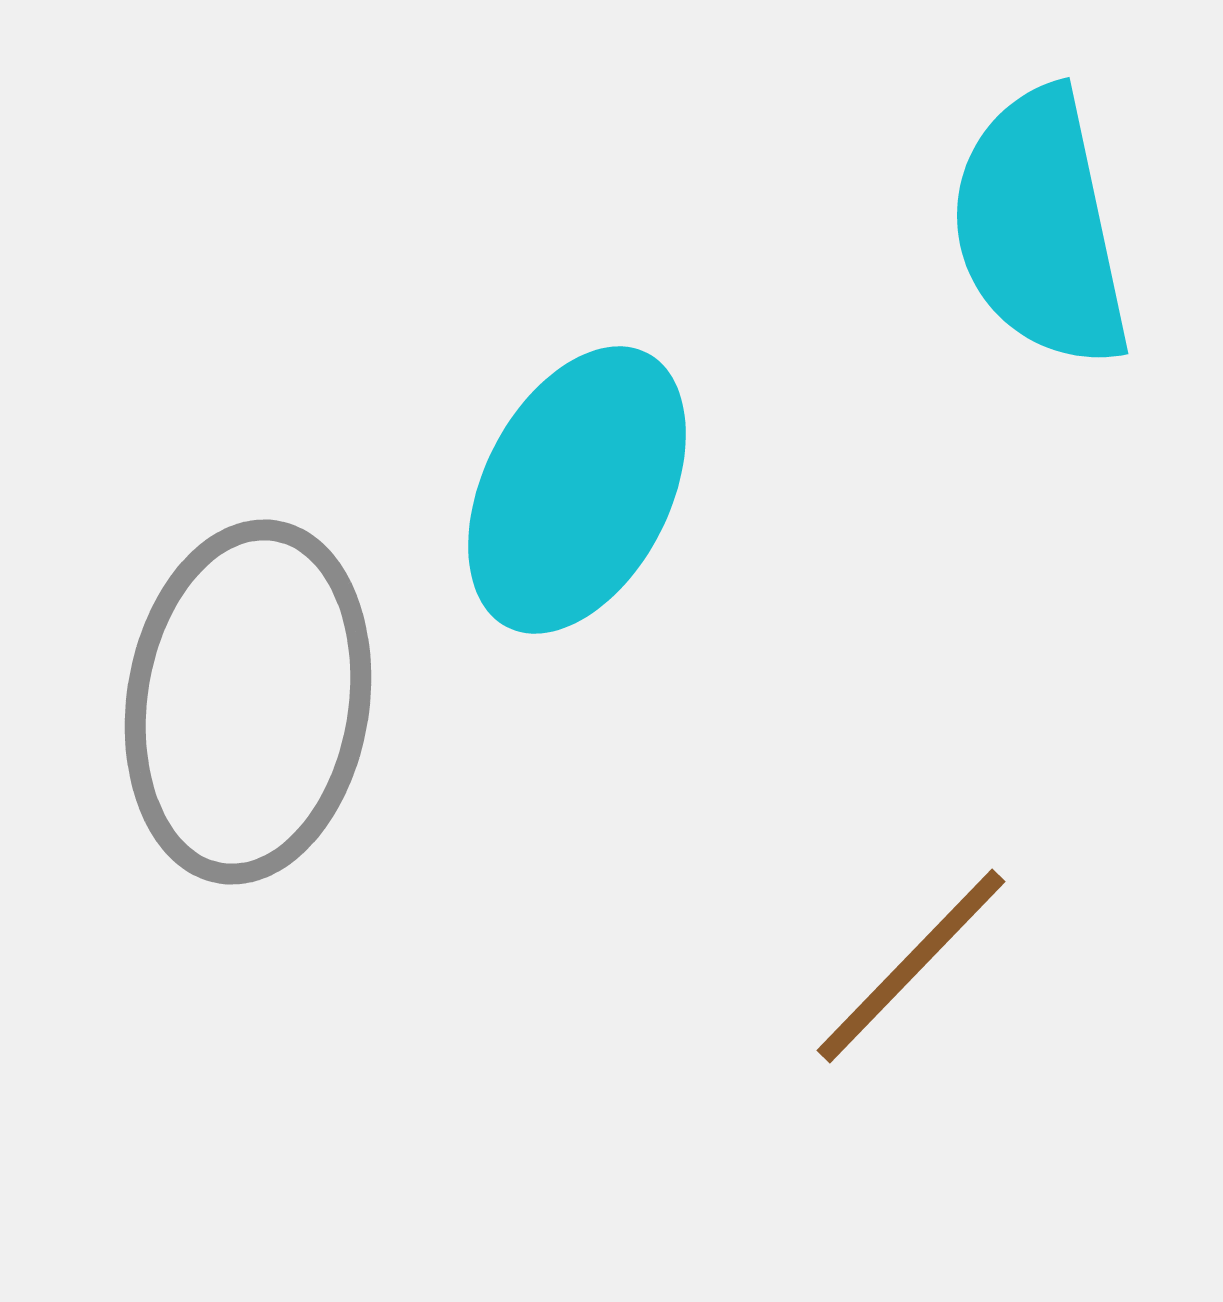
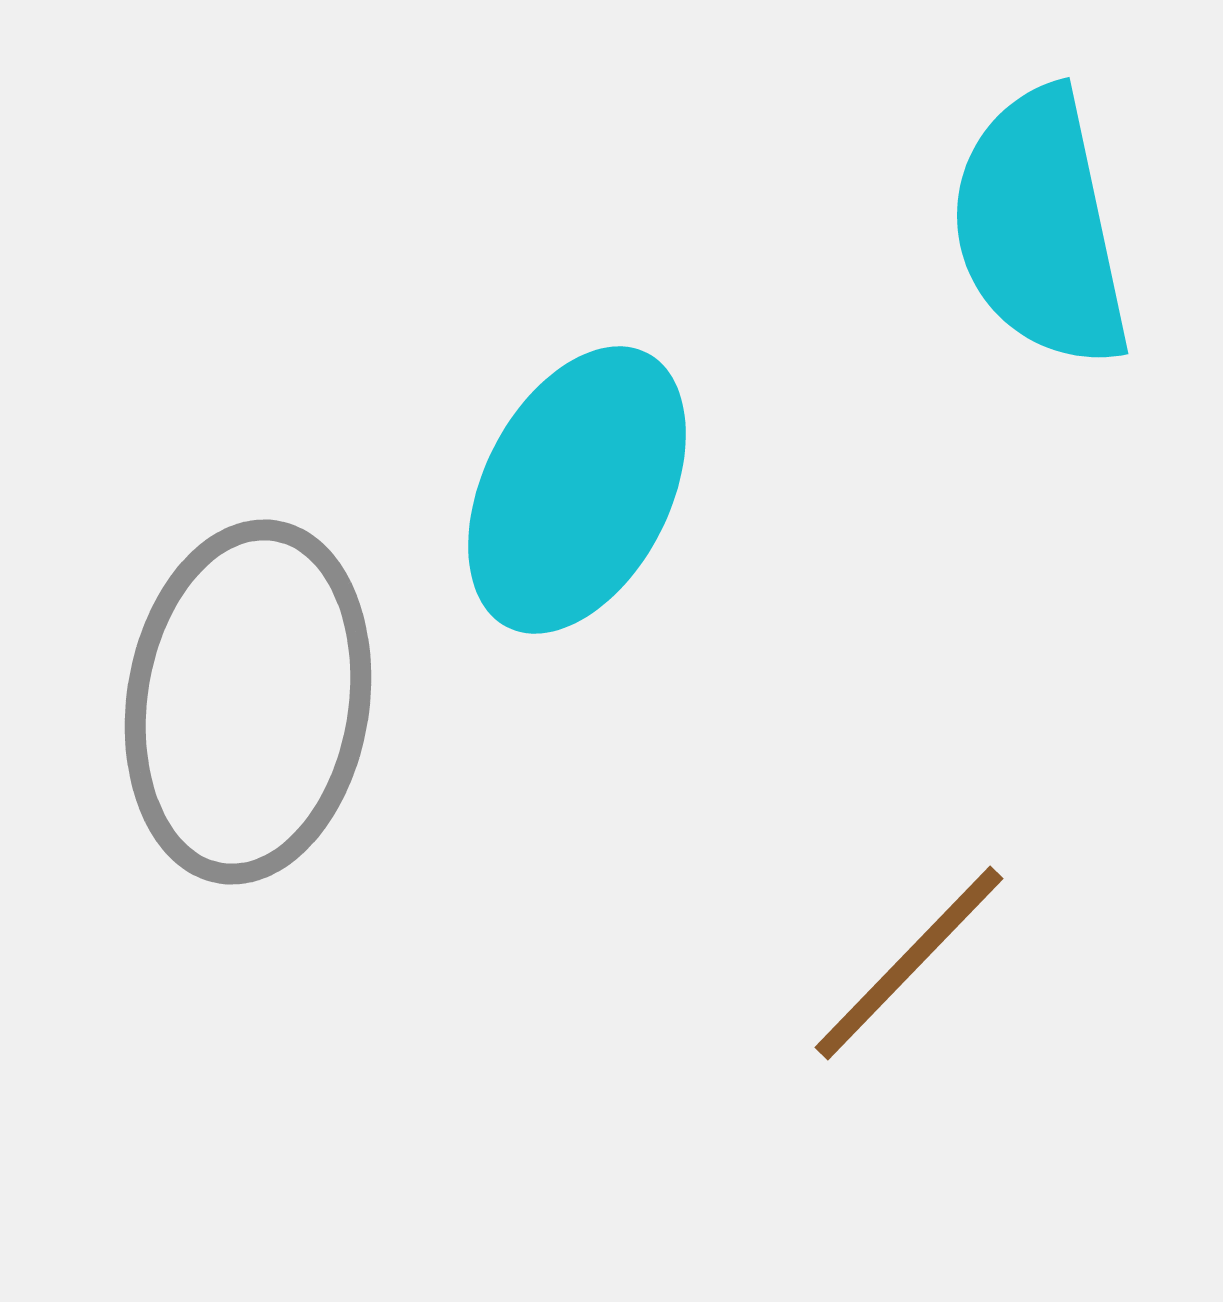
brown line: moved 2 px left, 3 px up
